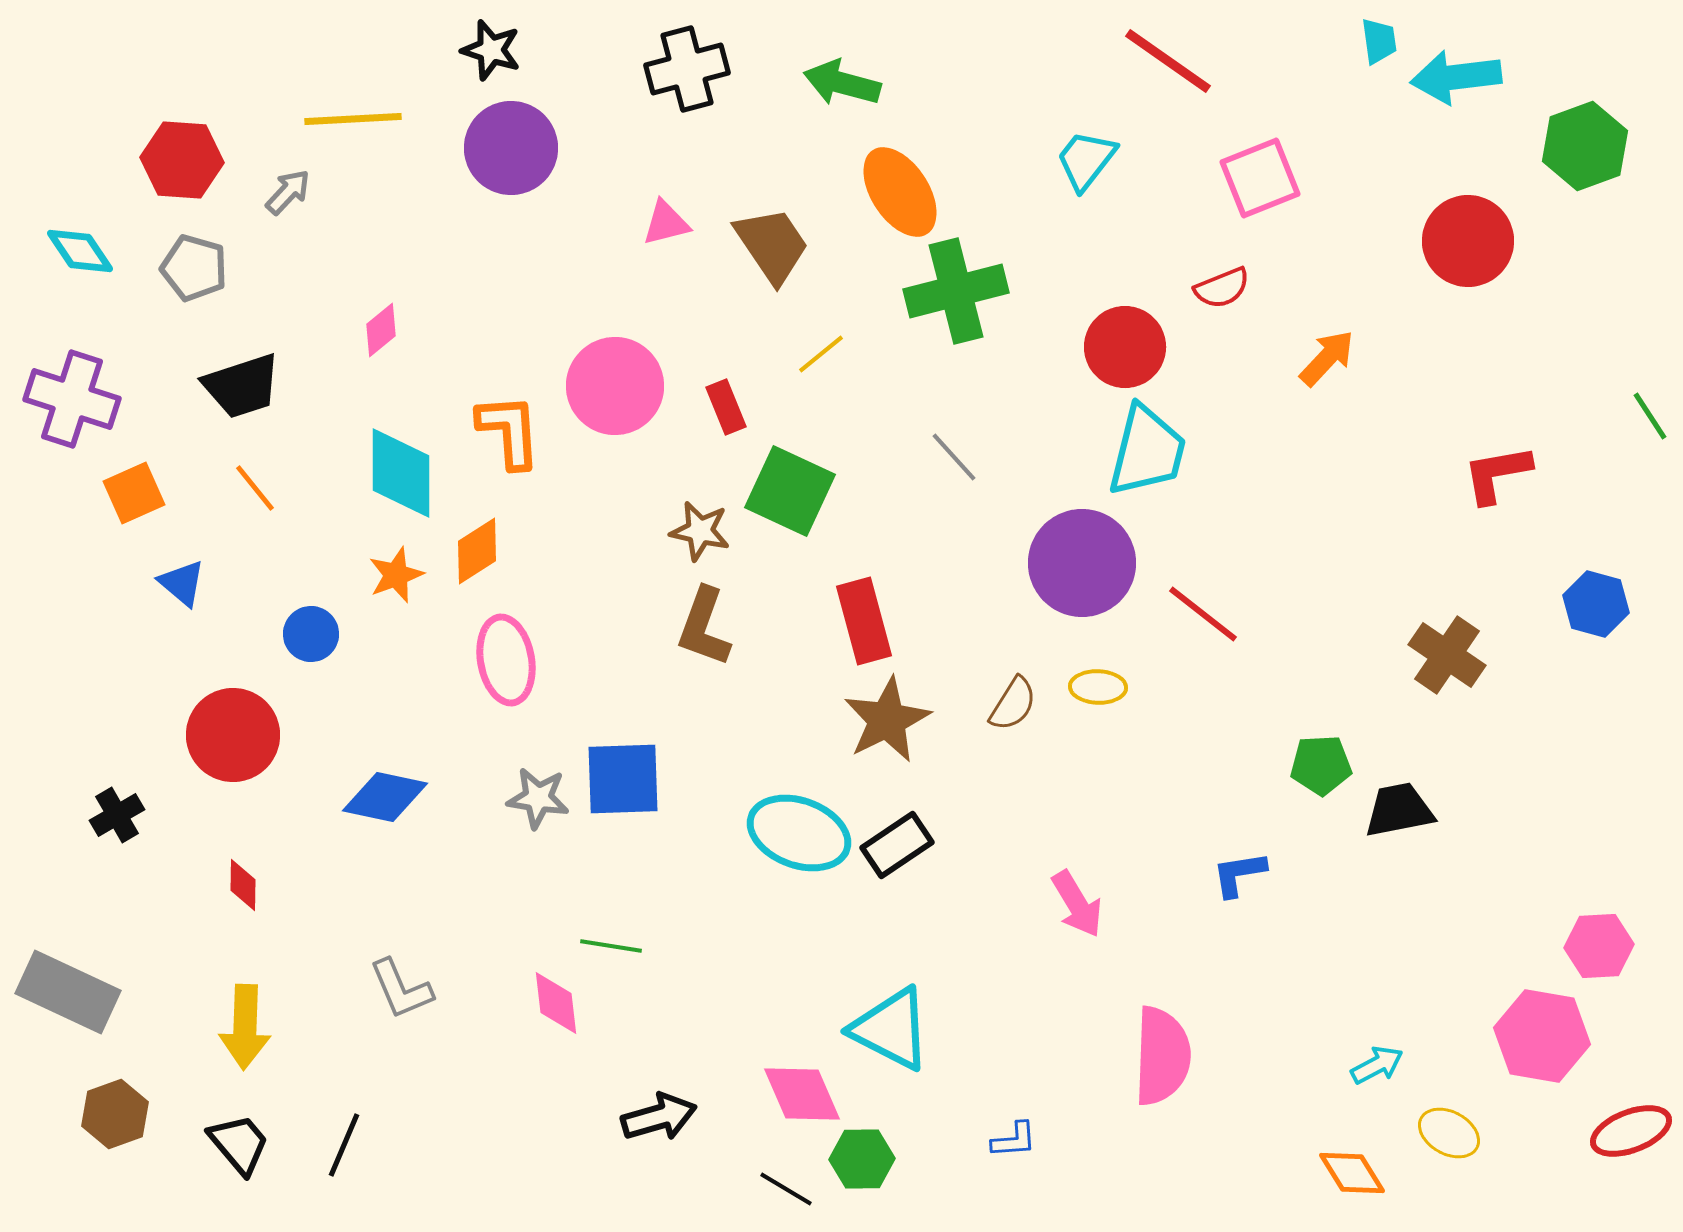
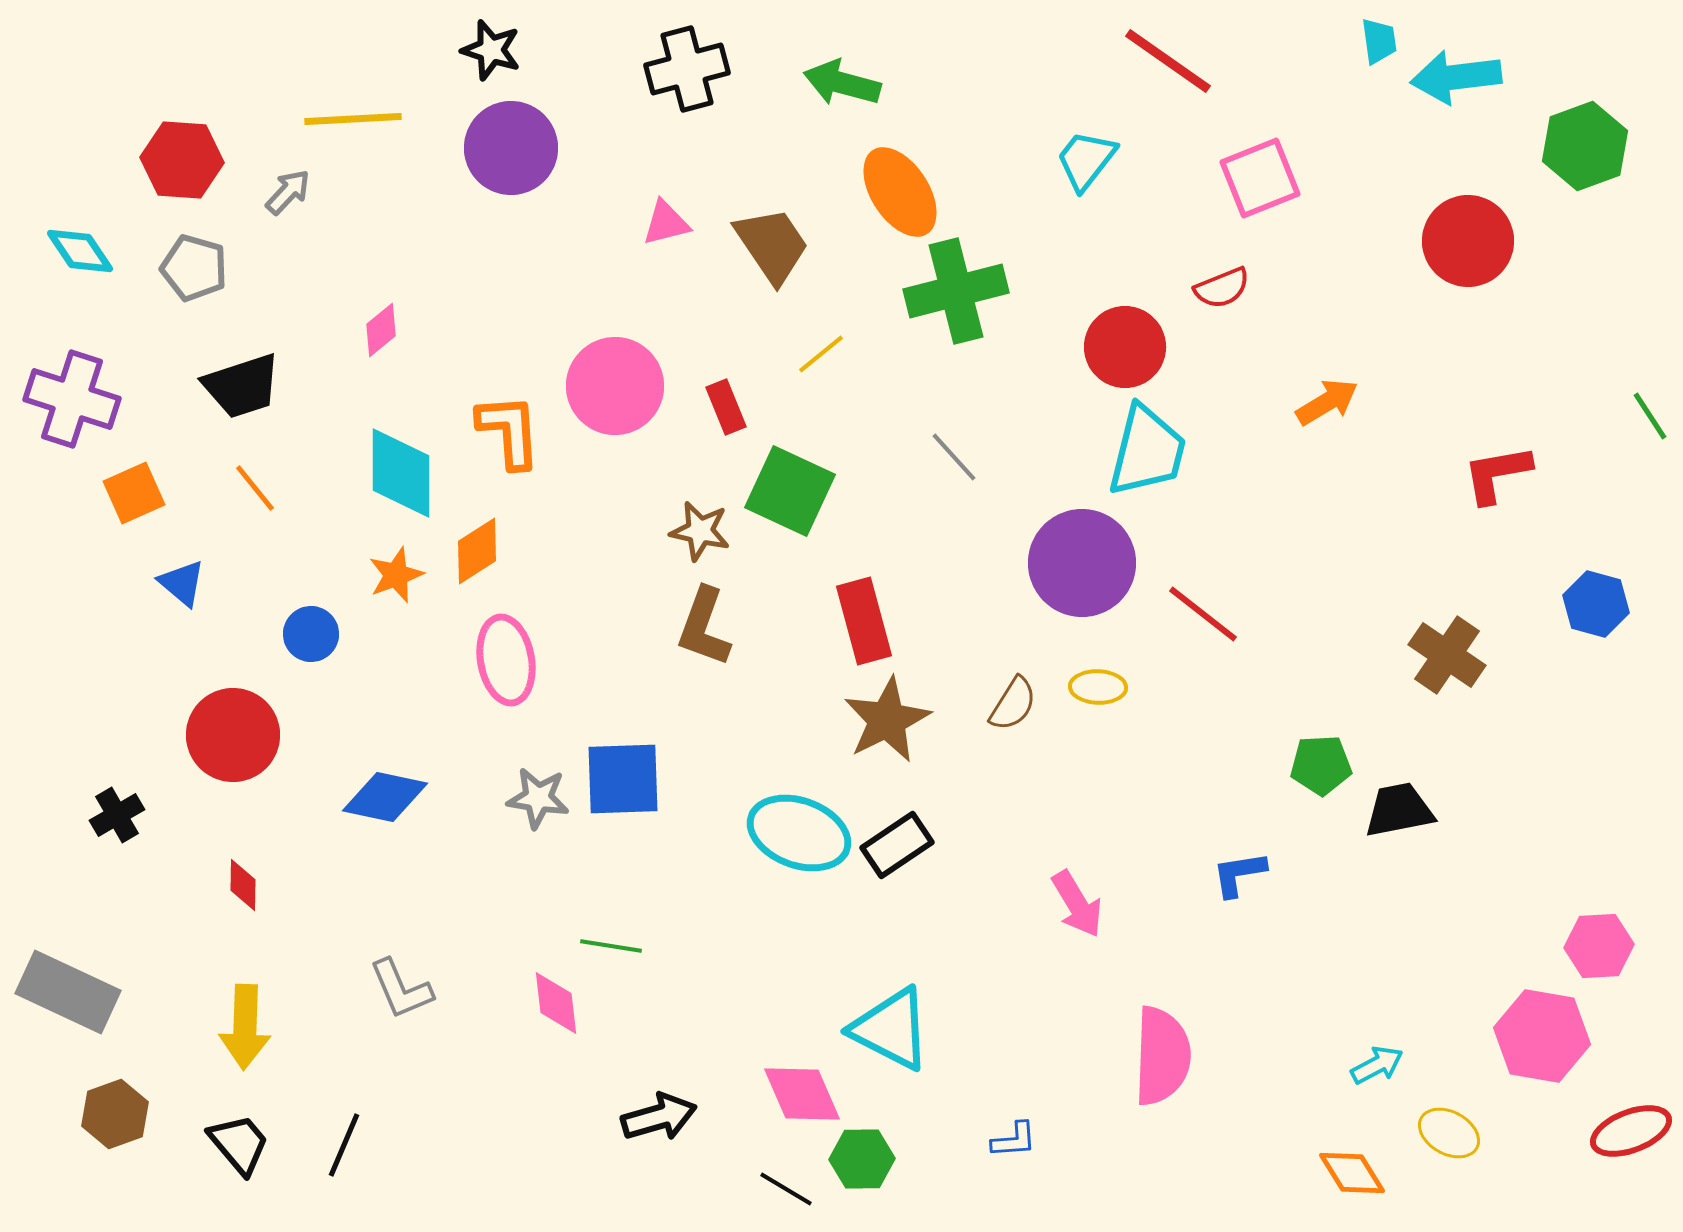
orange arrow at (1327, 358): moved 44 px down; rotated 16 degrees clockwise
